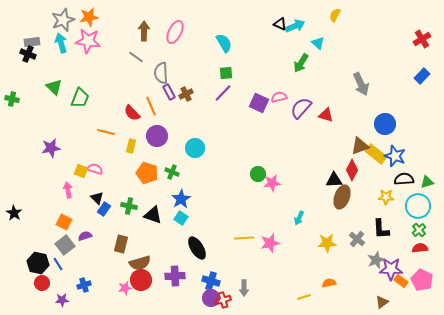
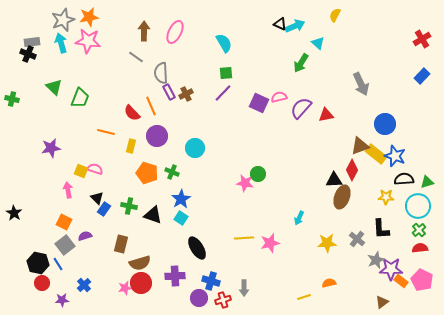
red triangle at (326, 115): rotated 28 degrees counterclockwise
pink star at (272, 183): moved 27 px left; rotated 18 degrees clockwise
red circle at (141, 280): moved 3 px down
blue cross at (84, 285): rotated 24 degrees counterclockwise
purple circle at (211, 298): moved 12 px left
